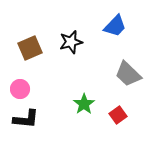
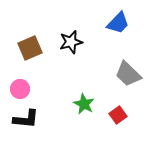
blue trapezoid: moved 3 px right, 3 px up
green star: rotated 10 degrees counterclockwise
